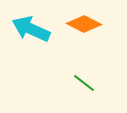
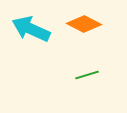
green line: moved 3 px right, 8 px up; rotated 55 degrees counterclockwise
